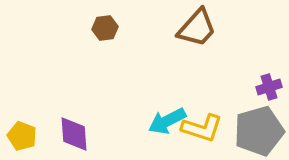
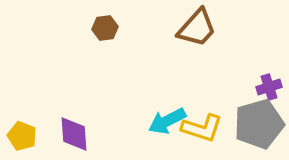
gray pentagon: moved 7 px up
